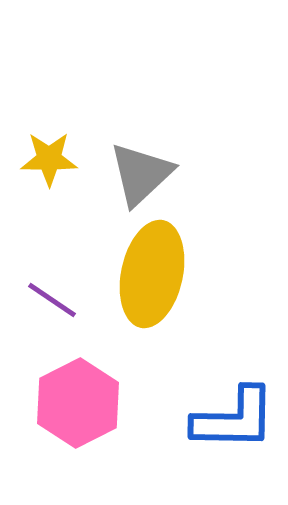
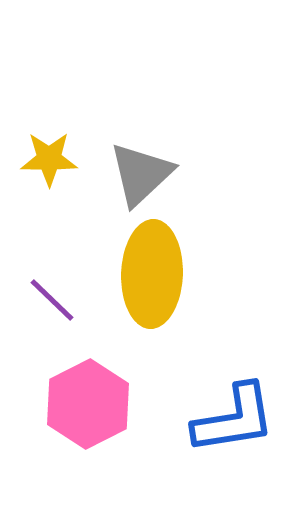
yellow ellipse: rotated 10 degrees counterclockwise
purple line: rotated 10 degrees clockwise
pink hexagon: moved 10 px right, 1 px down
blue L-shape: rotated 10 degrees counterclockwise
